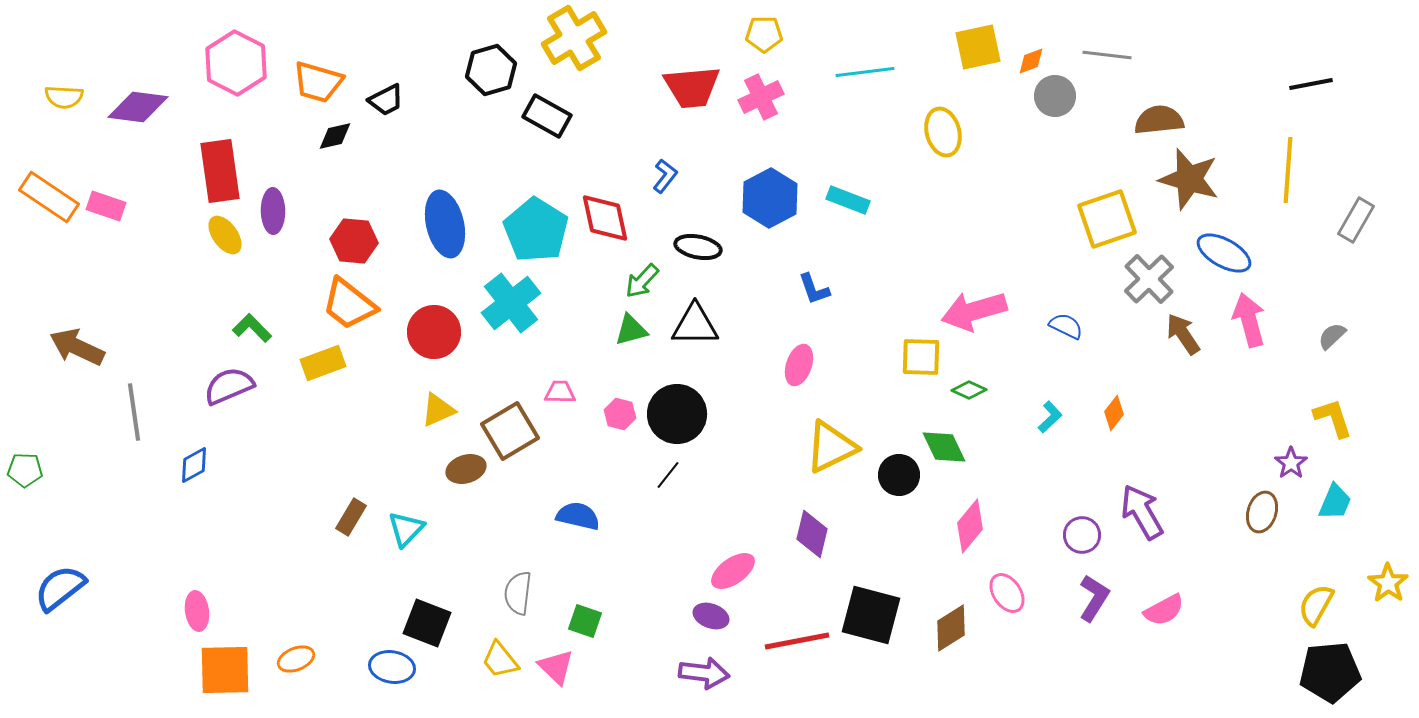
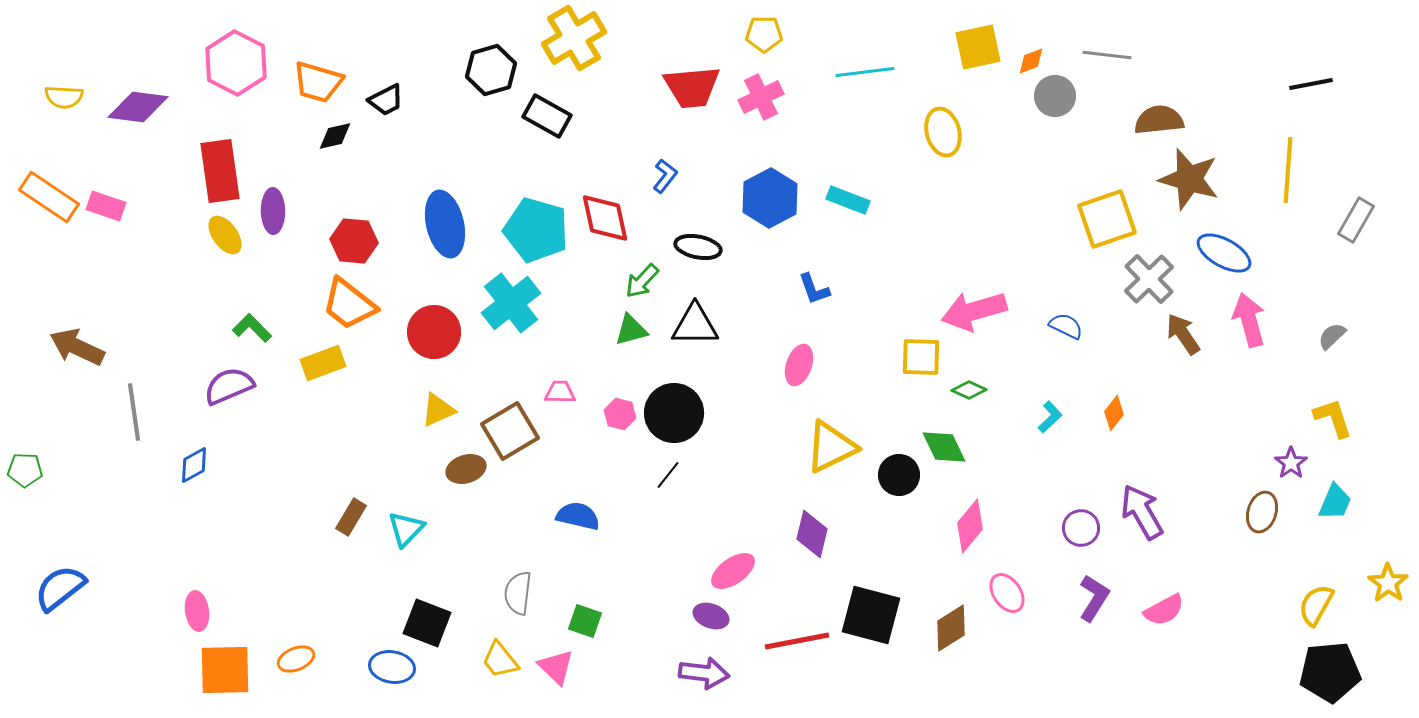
cyan pentagon at (536, 230): rotated 16 degrees counterclockwise
black circle at (677, 414): moved 3 px left, 1 px up
purple circle at (1082, 535): moved 1 px left, 7 px up
